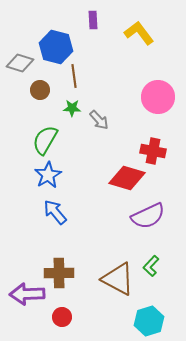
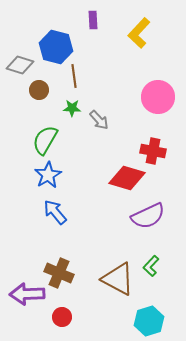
yellow L-shape: rotated 100 degrees counterclockwise
gray diamond: moved 2 px down
brown circle: moved 1 px left
brown cross: rotated 24 degrees clockwise
